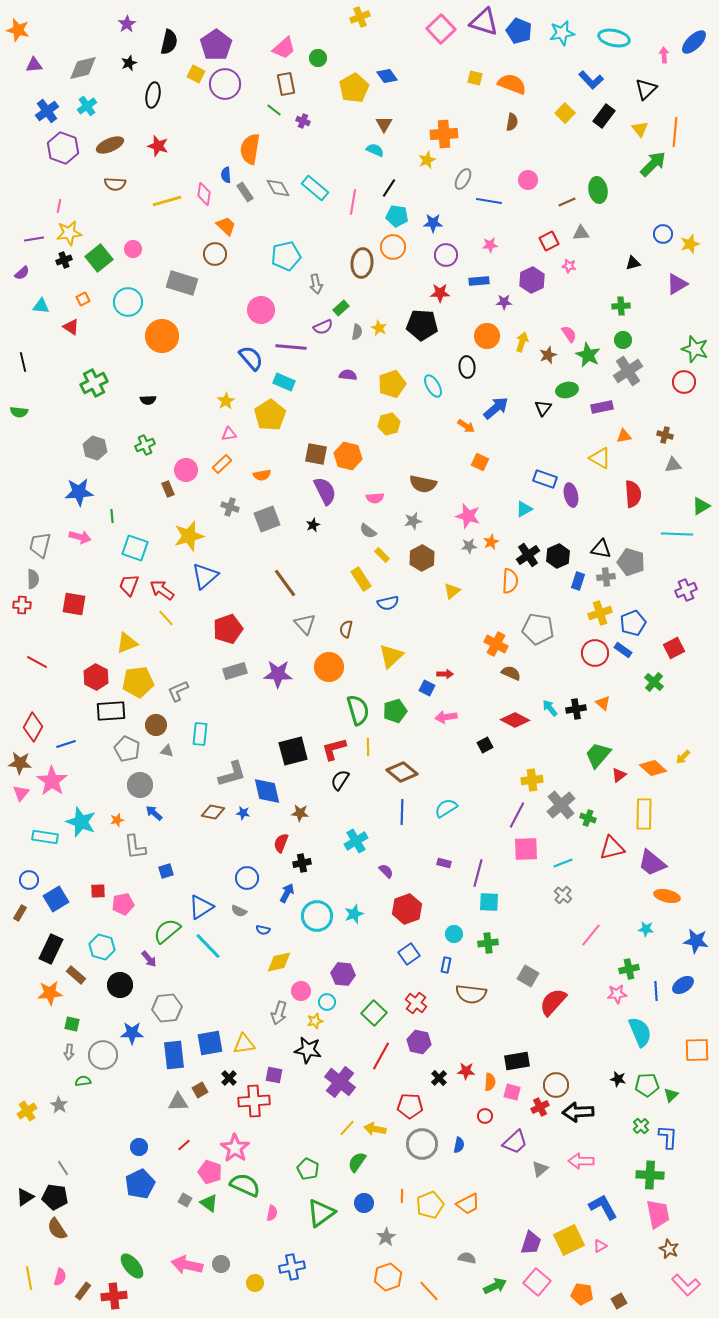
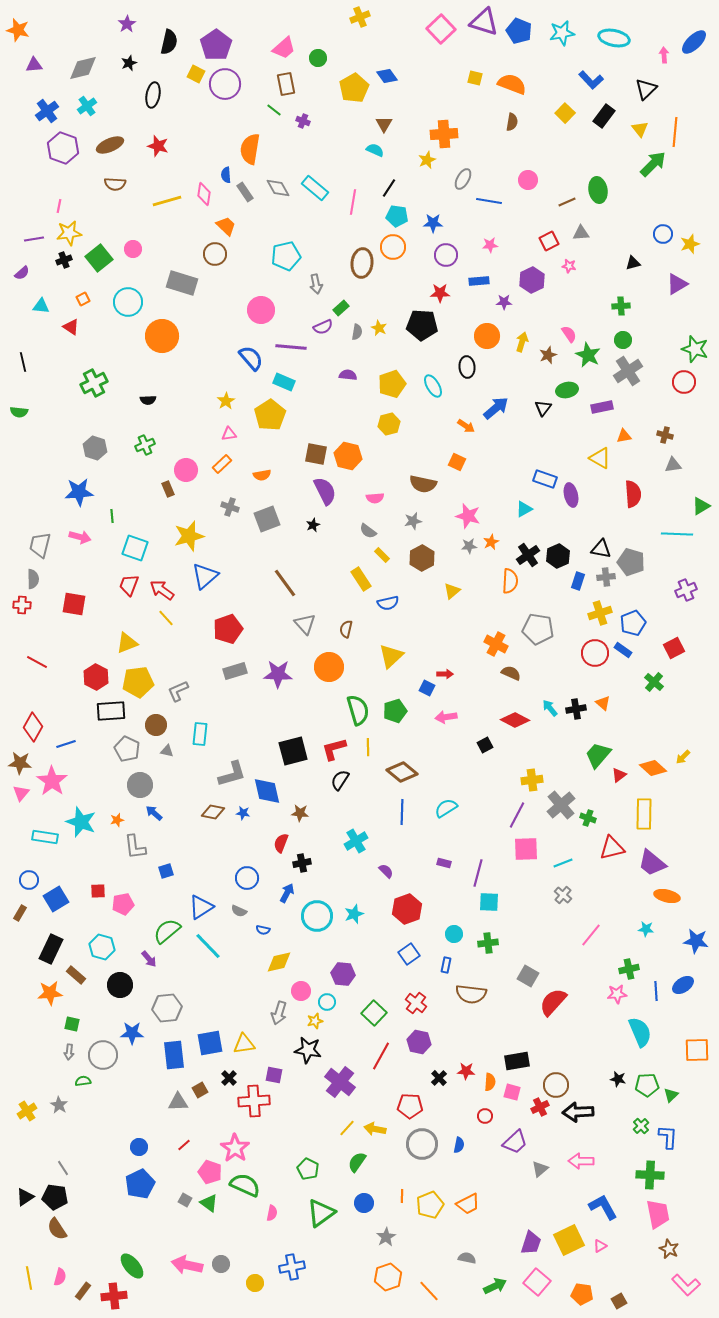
orange square at (480, 462): moved 23 px left
